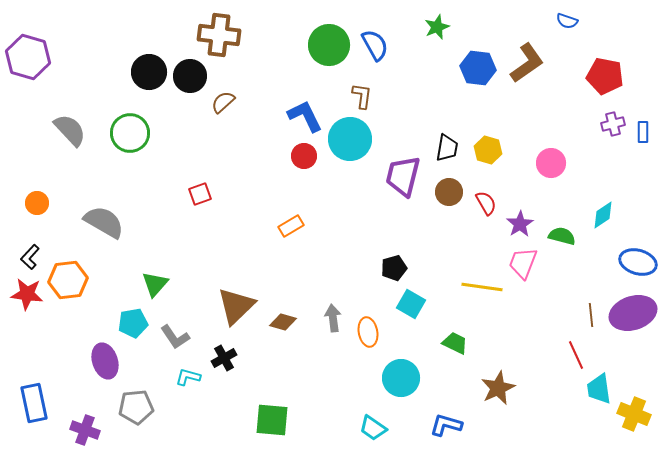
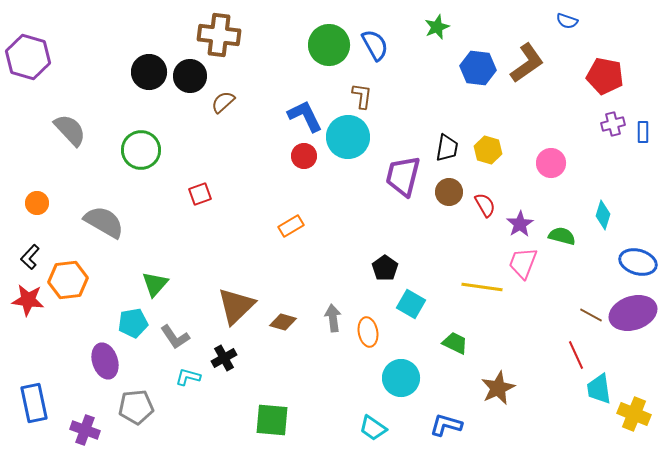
green circle at (130, 133): moved 11 px right, 17 px down
cyan circle at (350, 139): moved 2 px left, 2 px up
red semicircle at (486, 203): moved 1 px left, 2 px down
cyan diamond at (603, 215): rotated 40 degrees counterclockwise
black pentagon at (394, 268): moved 9 px left; rotated 20 degrees counterclockwise
red star at (27, 294): moved 1 px right, 6 px down
brown line at (591, 315): rotated 55 degrees counterclockwise
